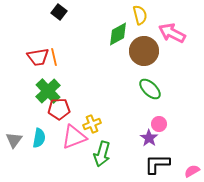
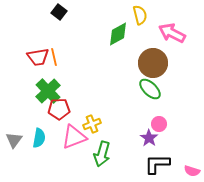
brown circle: moved 9 px right, 12 px down
pink semicircle: rotated 133 degrees counterclockwise
